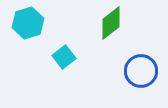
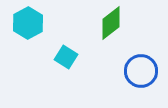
cyan hexagon: rotated 12 degrees counterclockwise
cyan square: moved 2 px right; rotated 20 degrees counterclockwise
